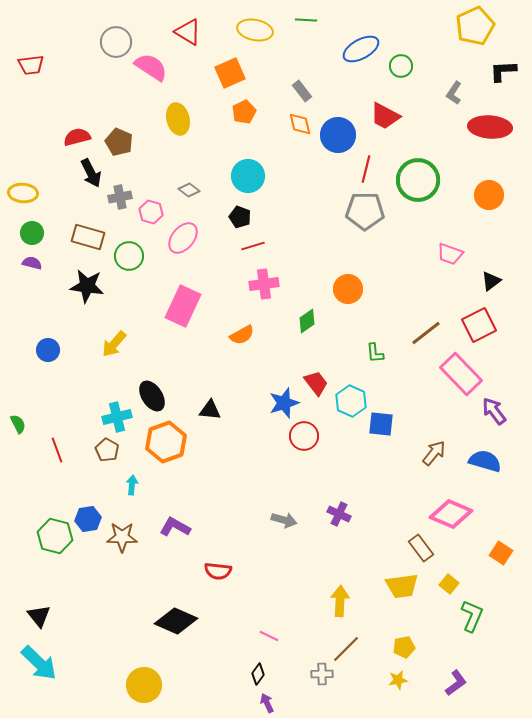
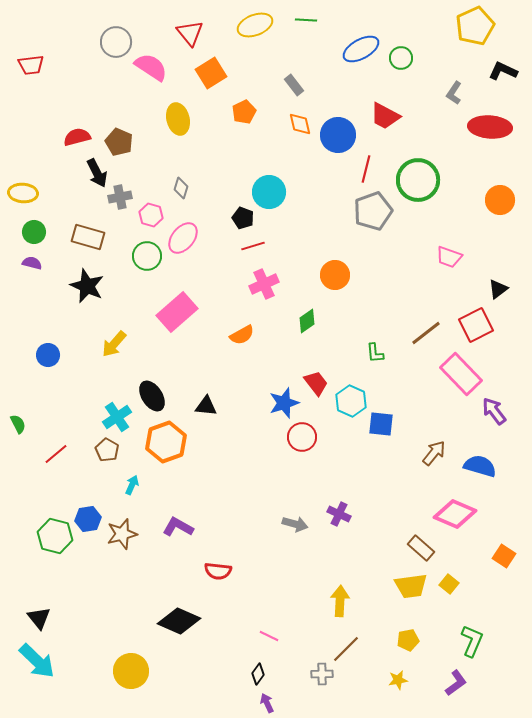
yellow ellipse at (255, 30): moved 5 px up; rotated 32 degrees counterclockwise
red triangle at (188, 32): moved 2 px right, 1 px down; rotated 20 degrees clockwise
green circle at (401, 66): moved 8 px up
black L-shape at (503, 71): rotated 28 degrees clockwise
orange square at (230, 73): moved 19 px left; rotated 8 degrees counterclockwise
gray rectangle at (302, 91): moved 8 px left, 6 px up
black arrow at (91, 173): moved 6 px right
cyan circle at (248, 176): moved 21 px right, 16 px down
gray diamond at (189, 190): moved 8 px left, 2 px up; rotated 70 degrees clockwise
orange circle at (489, 195): moved 11 px right, 5 px down
gray pentagon at (365, 211): moved 8 px right; rotated 21 degrees counterclockwise
pink hexagon at (151, 212): moved 3 px down
black pentagon at (240, 217): moved 3 px right, 1 px down
green circle at (32, 233): moved 2 px right, 1 px up
pink trapezoid at (450, 254): moved 1 px left, 3 px down
green circle at (129, 256): moved 18 px right
black triangle at (491, 281): moved 7 px right, 8 px down
pink cross at (264, 284): rotated 16 degrees counterclockwise
black star at (87, 286): rotated 16 degrees clockwise
orange circle at (348, 289): moved 13 px left, 14 px up
pink rectangle at (183, 306): moved 6 px left, 6 px down; rotated 24 degrees clockwise
red square at (479, 325): moved 3 px left
blue circle at (48, 350): moved 5 px down
black triangle at (210, 410): moved 4 px left, 4 px up
cyan cross at (117, 417): rotated 20 degrees counterclockwise
red circle at (304, 436): moved 2 px left, 1 px down
red line at (57, 450): moved 1 px left, 4 px down; rotated 70 degrees clockwise
blue semicircle at (485, 461): moved 5 px left, 5 px down
cyan arrow at (132, 485): rotated 18 degrees clockwise
pink diamond at (451, 514): moved 4 px right
gray arrow at (284, 520): moved 11 px right, 4 px down
purple L-shape at (175, 527): moved 3 px right
brown star at (122, 537): moved 3 px up; rotated 16 degrees counterclockwise
brown rectangle at (421, 548): rotated 12 degrees counterclockwise
orange square at (501, 553): moved 3 px right, 3 px down
yellow trapezoid at (402, 586): moved 9 px right
black triangle at (39, 616): moved 2 px down
green L-shape at (472, 616): moved 25 px down
black diamond at (176, 621): moved 3 px right
yellow pentagon at (404, 647): moved 4 px right, 7 px up
cyan arrow at (39, 663): moved 2 px left, 2 px up
yellow circle at (144, 685): moved 13 px left, 14 px up
